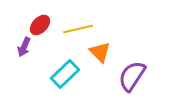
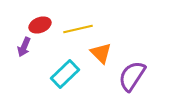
red ellipse: rotated 25 degrees clockwise
orange triangle: moved 1 px right, 1 px down
